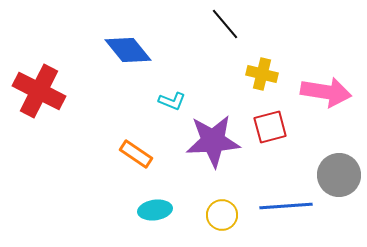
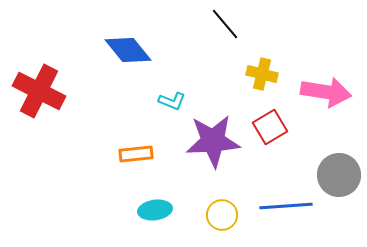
red square: rotated 16 degrees counterclockwise
orange rectangle: rotated 40 degrees counterclockwise
